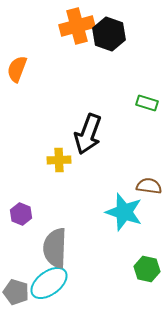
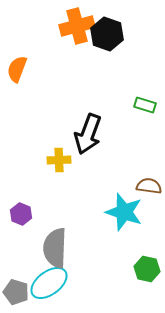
black hexagon: moved 2 px left
green rectangle: moved 2 px left, 2 px down
